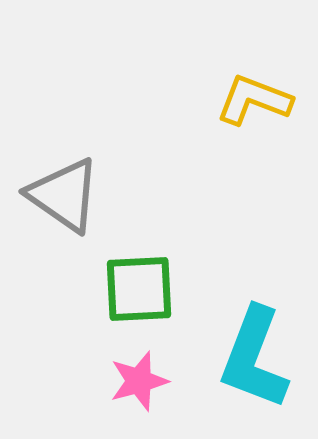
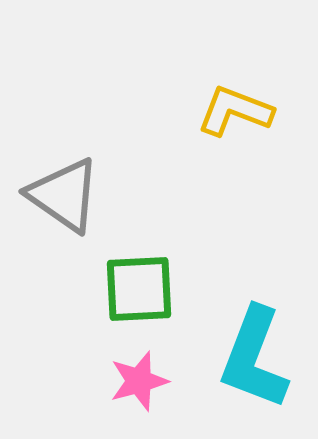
yellow L-shape: moved 19 px left, 11 px down
